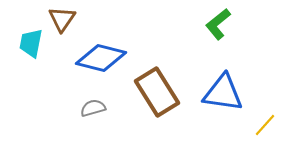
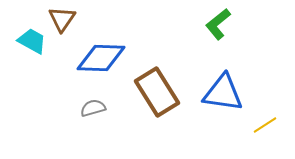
cyan trapezoid: moved 1 px right, 2 px up; rotated 108 degrees clockwise
blue diamond: rotated 12 degrees counterclockwise
yellow line: rotated 15 degrees clockwise
